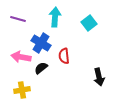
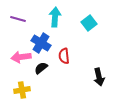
pink arrow: rotated 18 degrees counterclockwise
